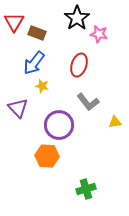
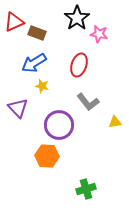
red triangle: rotated 35 degrees clockwise
blue arrow: rotated 20 degrees clockwise
